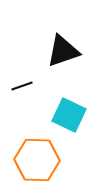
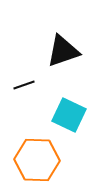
black line: moved 2 px right, 1 px up
